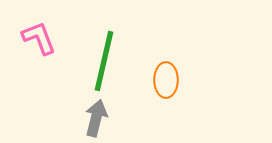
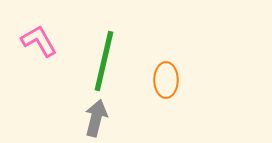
pink L-shape: moved 3 px down; rotated 9 degrees counterclockwise
